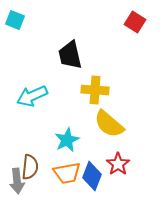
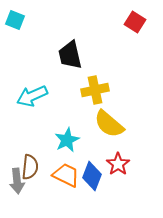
yellow cross: rotated 16 degrees counterclockwise
orange trapezoid: moved 1 px left, 2 px down; rotated 144 degrees counterclockwise
